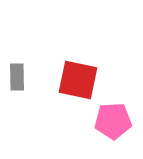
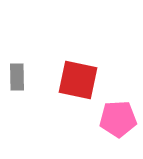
pink pentagon: moved 5 px right, 2 px up
